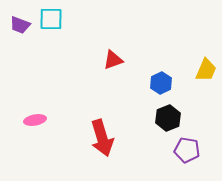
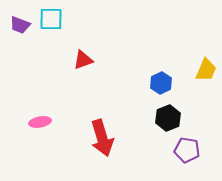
red triangle: moved 30 px left
pink ellipse: moved 5 px right, 2 px down
